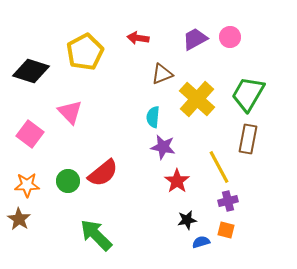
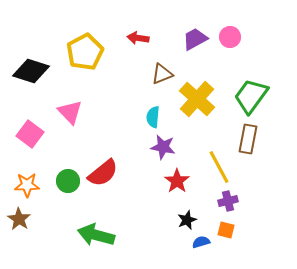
green trapezoid: moved 3 px right, 2 px down; rotated 6 degrees clockwise
black star: rotated 12 degrees counterclockwise
green arrow: rotated 30 degrees counterclockwise
